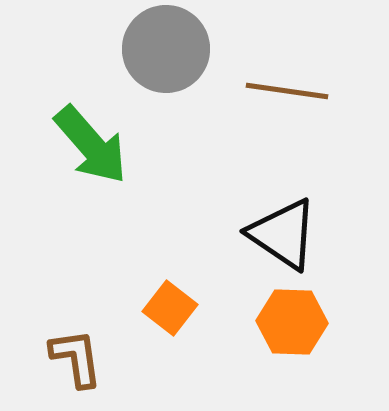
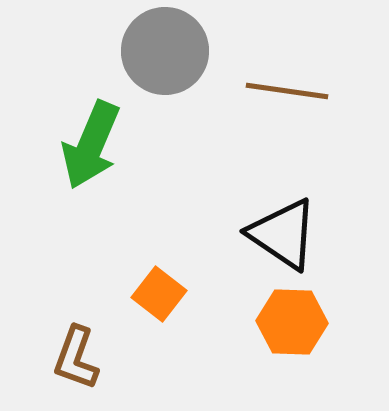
gray circle: moved 1 px left, 2 px down
green arrow: rotated 64 degrees clockwise
orange square: moved 11 px left, 14 px up
brown L-shape: rotated 152 degrees counterclockwise
